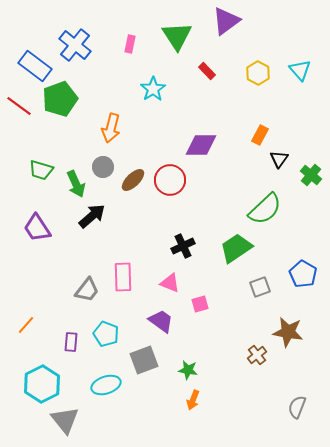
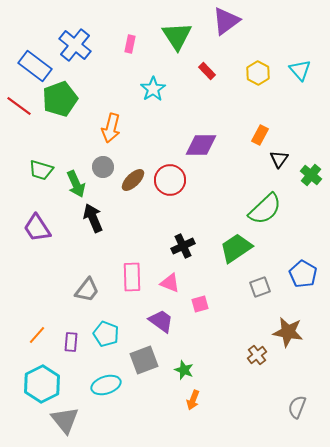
black arrow at (92, 216): moved 1 px right, 2 px down; rotated 72 degrees counterclockwise
pink rectangle at (123, 277): moved 9 px right
orange line at (26, 325): moved 11 px right, 10 px down
green star at (188, 370): moved 4 px left; rotated 12 degrees clockwise
